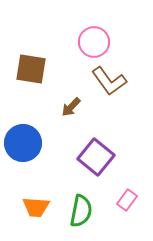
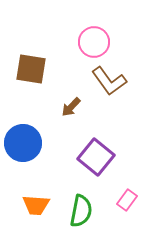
orange trapezoid: moved 2 px up
